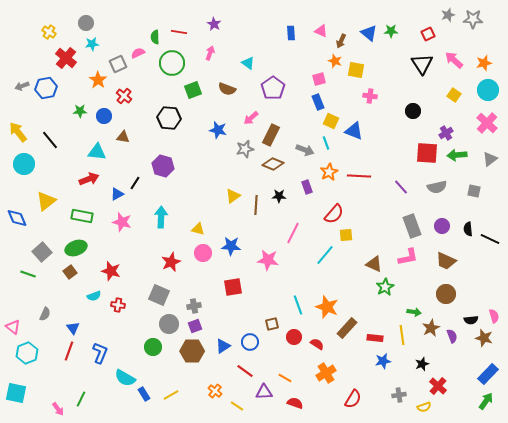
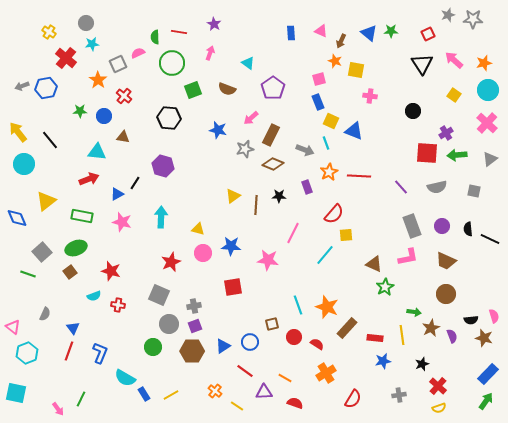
yellow semicircle at (424, 407): moved 15 px right, 1 px down
